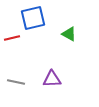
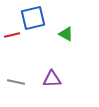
green triangle: moved 3 px left
red line: moved 3 px up
